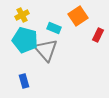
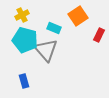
red rectangle: moved 1 px right
